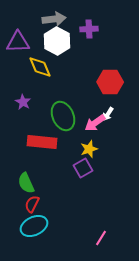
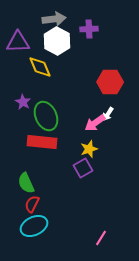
green ellipse: moved 17 px left
